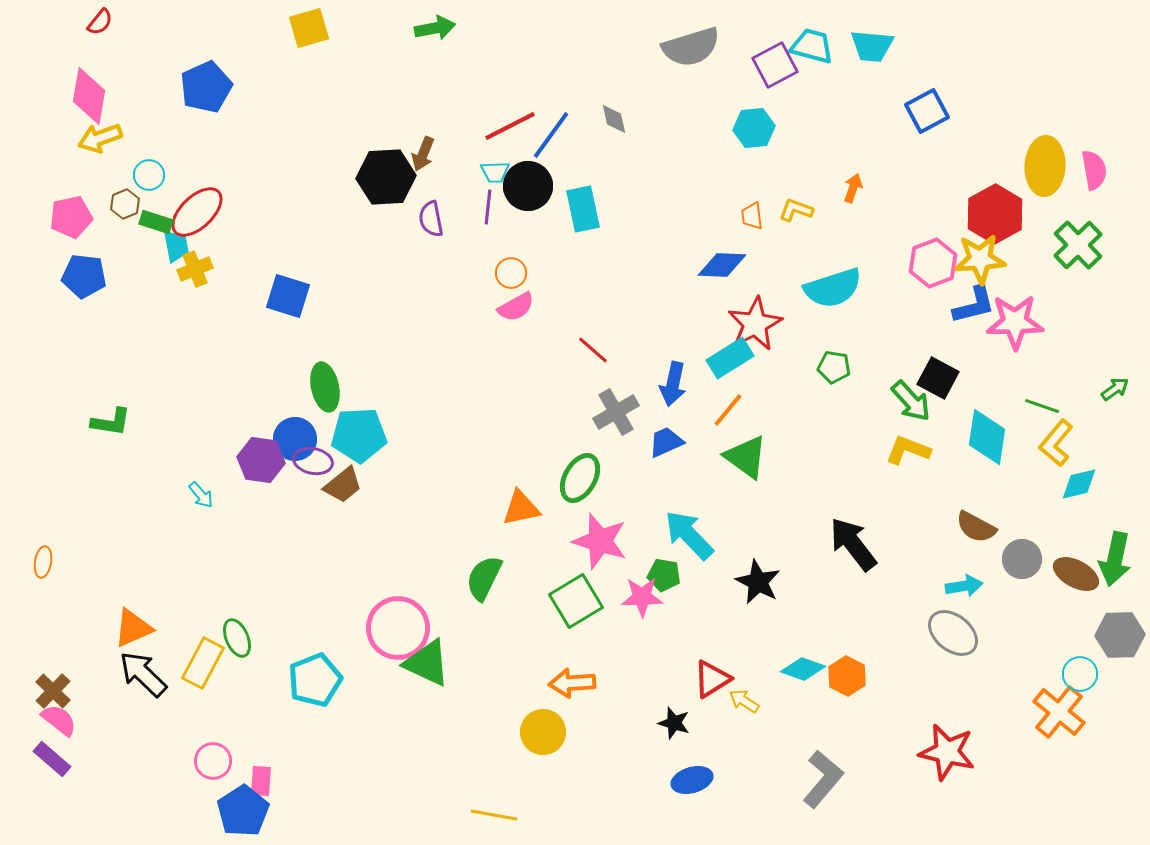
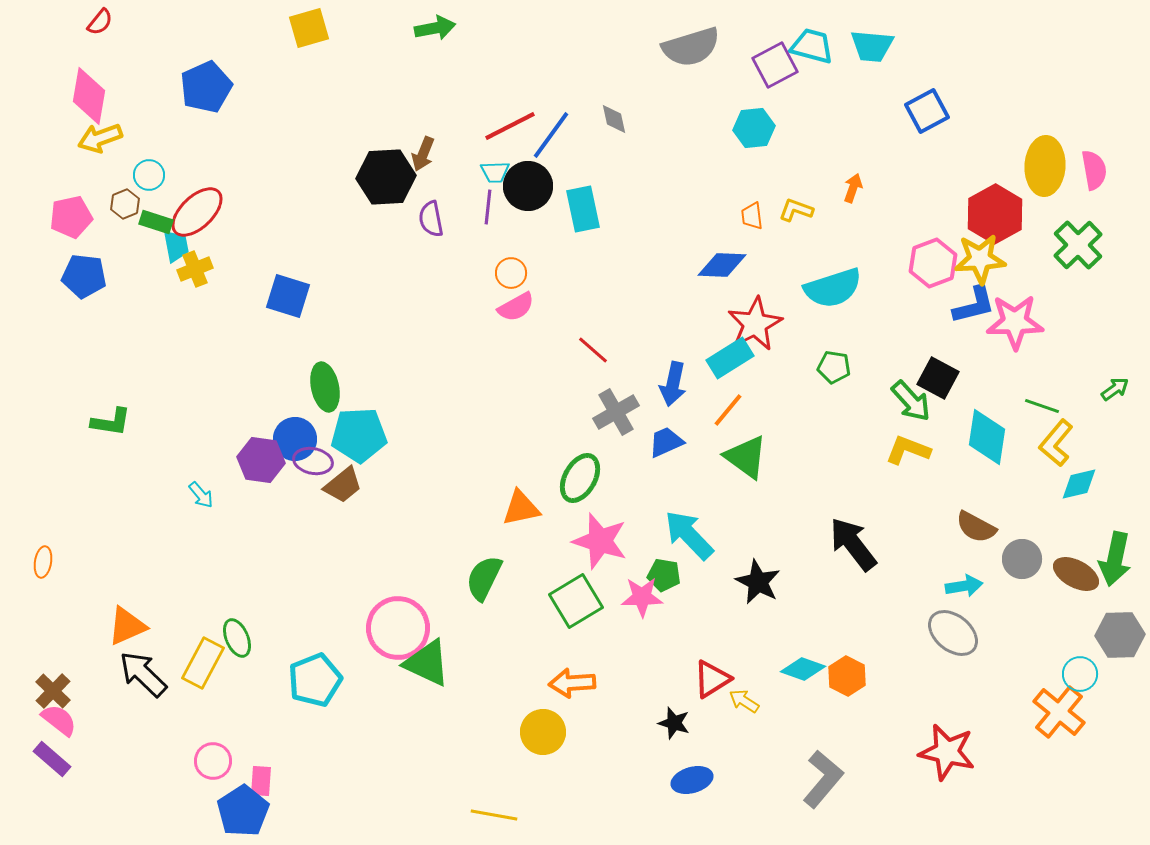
orange triangle at (133, 628): moved 6 px left, 2 px up
